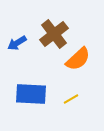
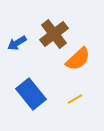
blue rectangle: rotated 48 degrees clockwise
yellow line: moved 4 px right
